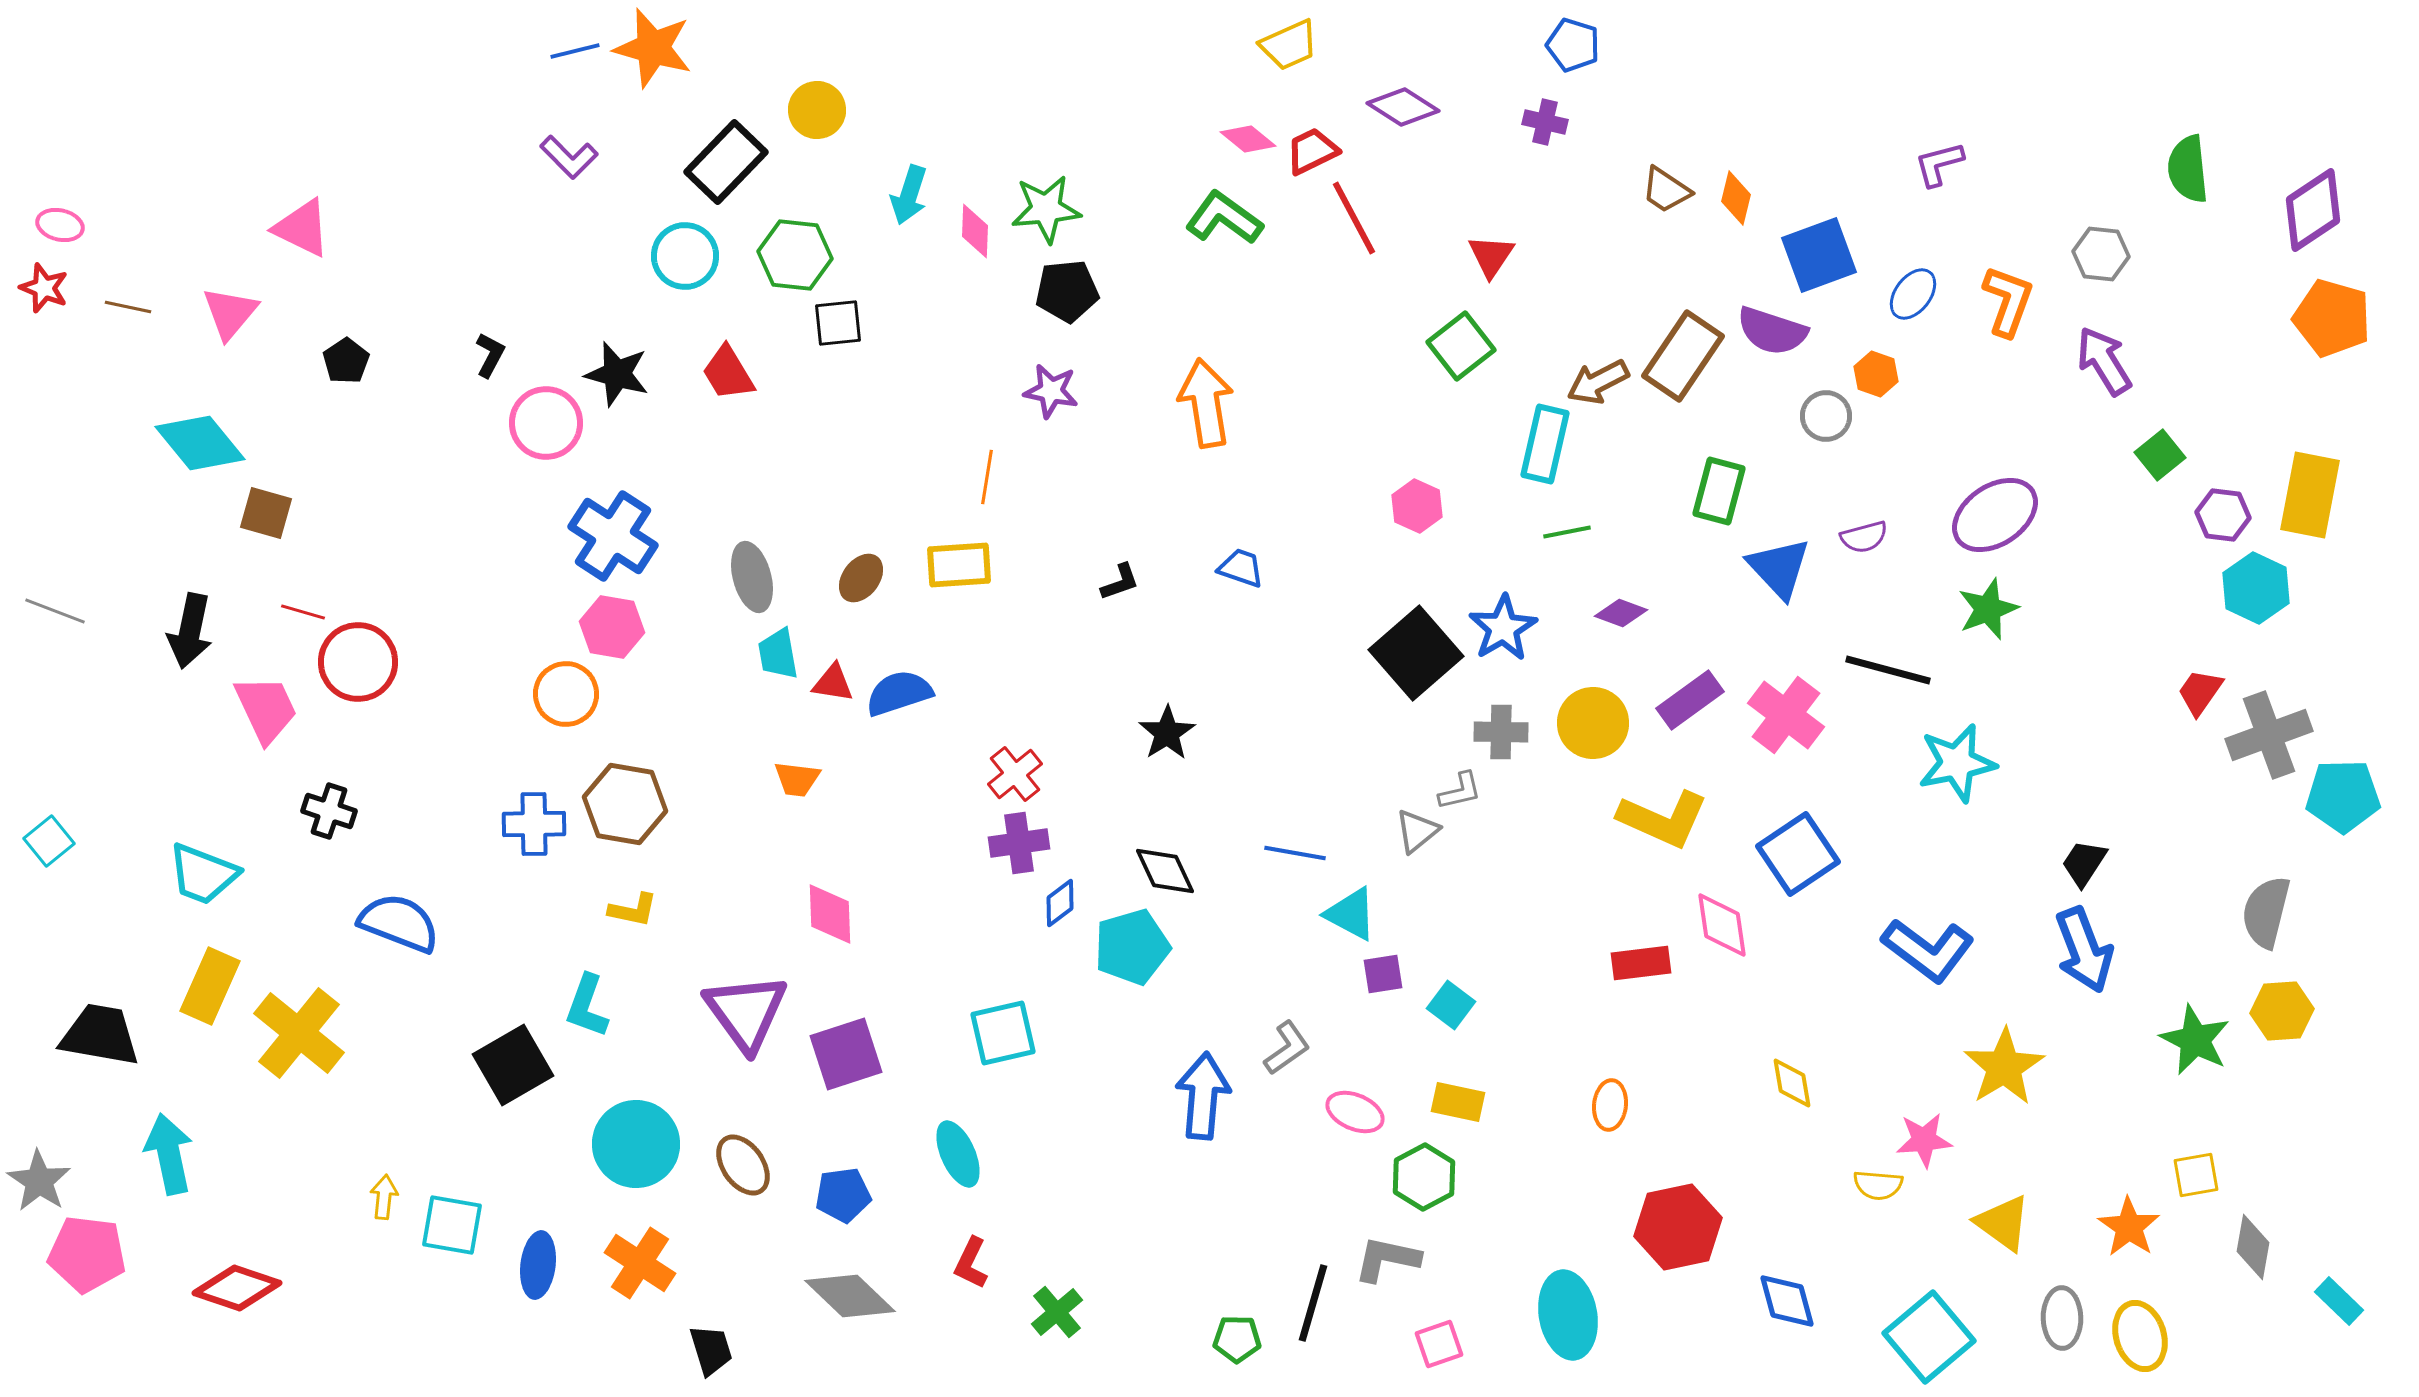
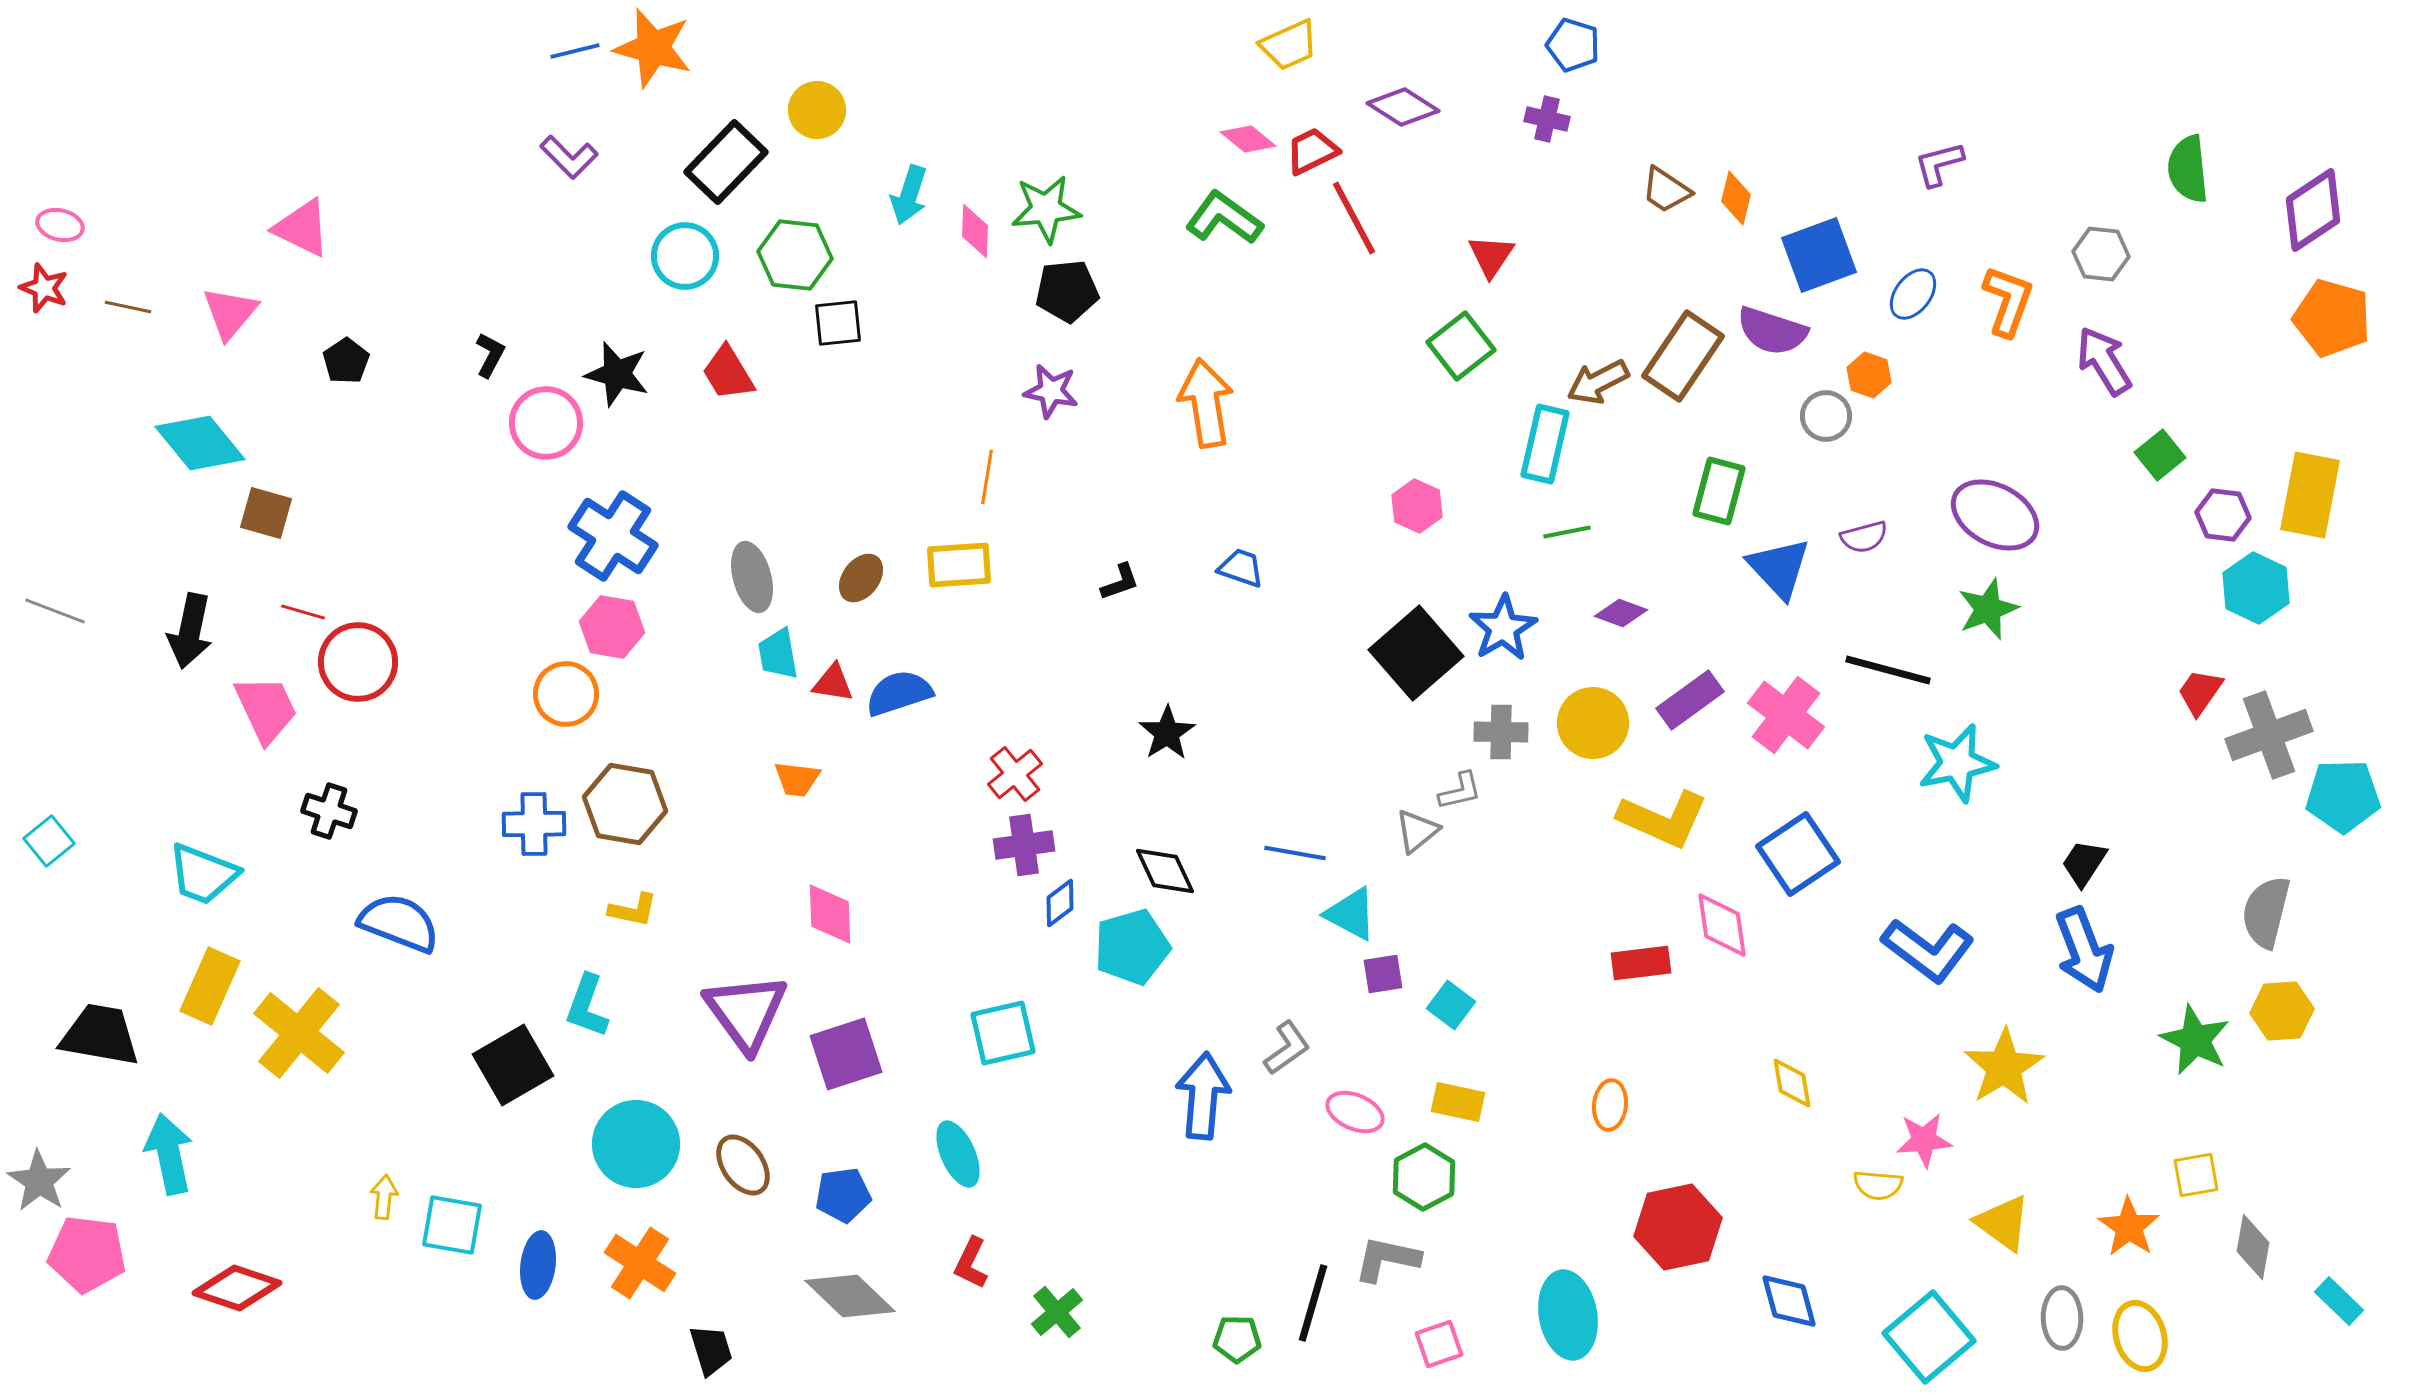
purple cross at (1545, 122): moved 2 px right, 3 px up
orange hexagon at (1876, 374): moved 7 px left, 1 px down
purple ellipse at (1995, 515): rotated 62 degrees clockwise
purple cross at (1019, 843): moved 5 px right, 2 px down
blue diamond at (1787, 1301): moved 2 px right
